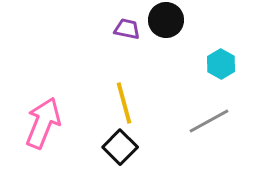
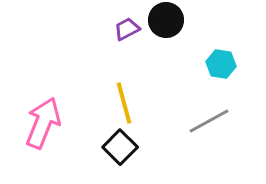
purple trapezoid: rotated 40 degrees counterclockwise
cyan hexagon: rotated 20 degrees counterclockwise
